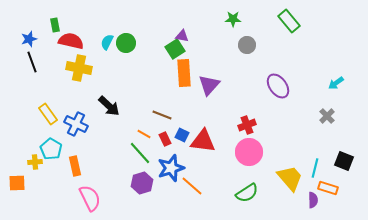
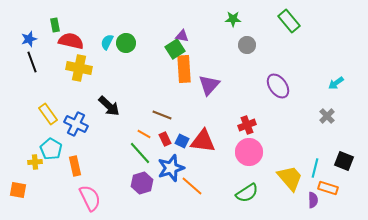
orange rectangle at (184, 73): moved 4 px up
blue square at (182, 135): moved 6 px down
orange square at (17, 183): moved 1 px right, 7 px down; rotated 12 degrees clockwise
